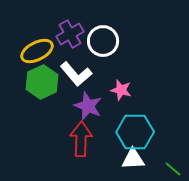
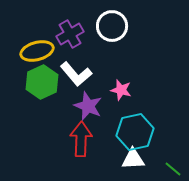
white circle: moved 9 px right, 15 px up
yellow ellipse: rotated 12 degrees clockwise
cyan hexagon: rotated 12 degrees counterclockwise
